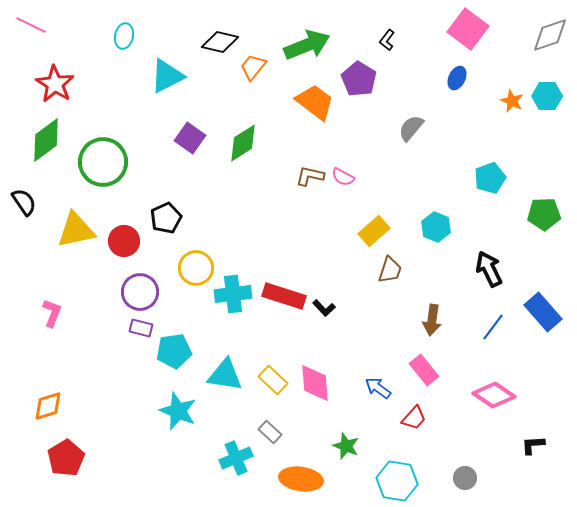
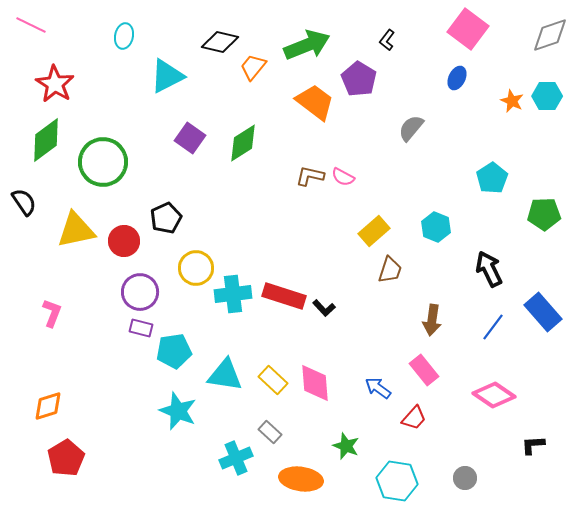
cyan pentagon at (490, 178): moved 2 px right; rotated 12 degrees counterclockwise
